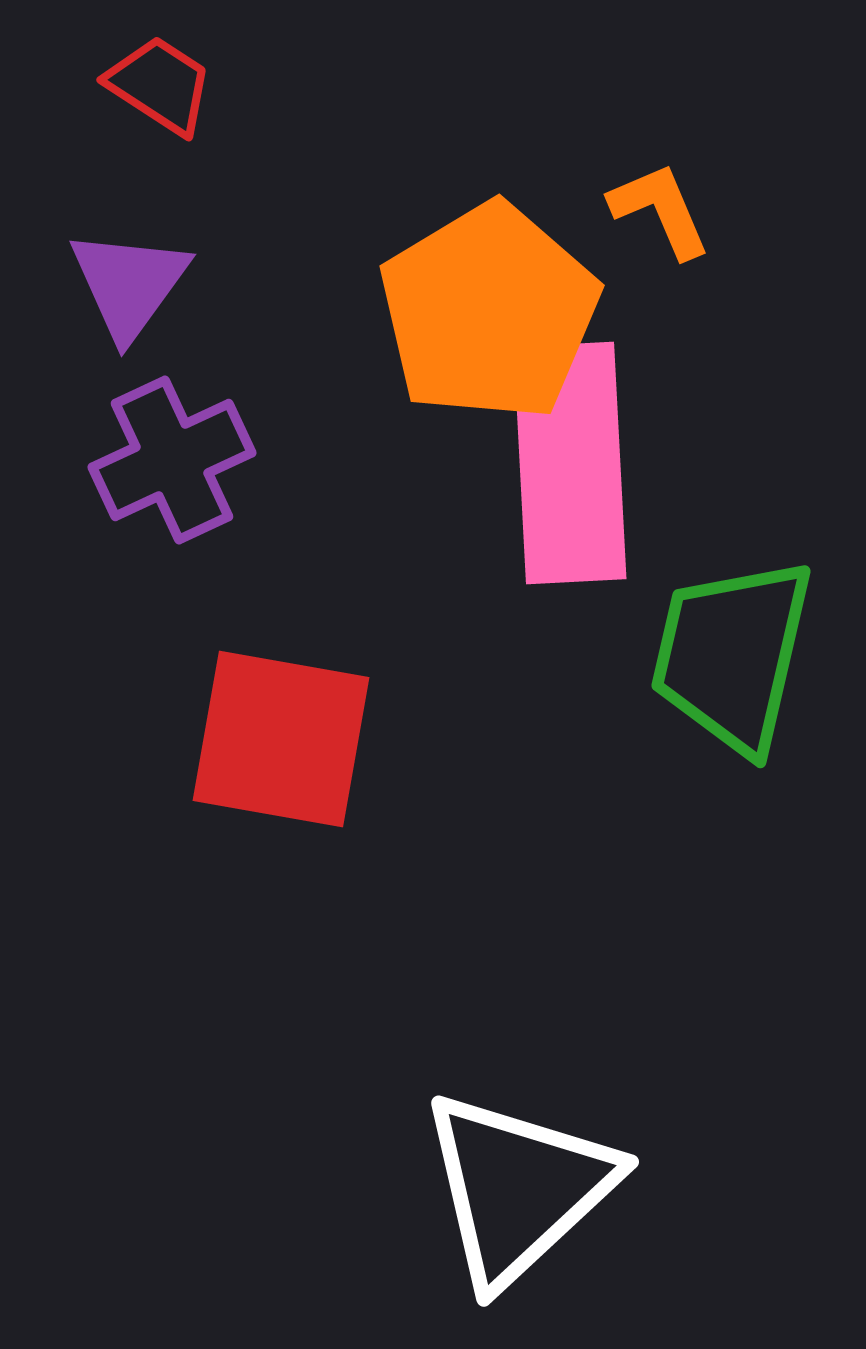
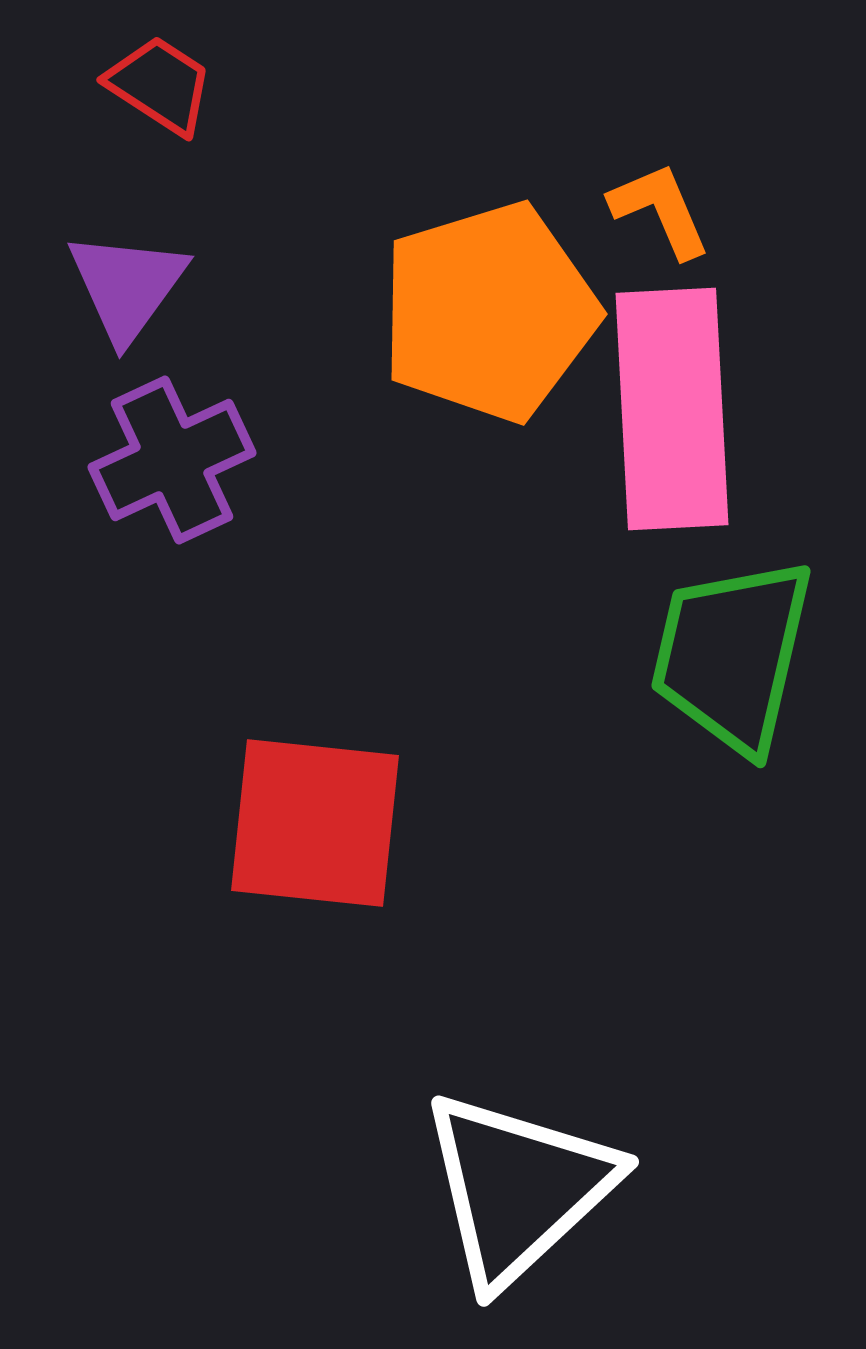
purple triangle: moved 2 px left, 2 px down
orange pentagon: rotated 14 degrees clockwise
pink rectangle: moved 102 px right, 54 px up
red square: moved 34 px right, 84 px down; rotated 4 degrees counterclockwise
